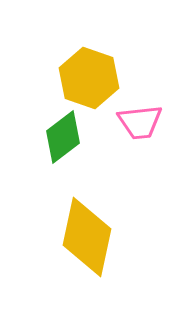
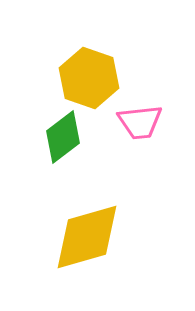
yellow diamond: rotated 62 degrees clockwise
